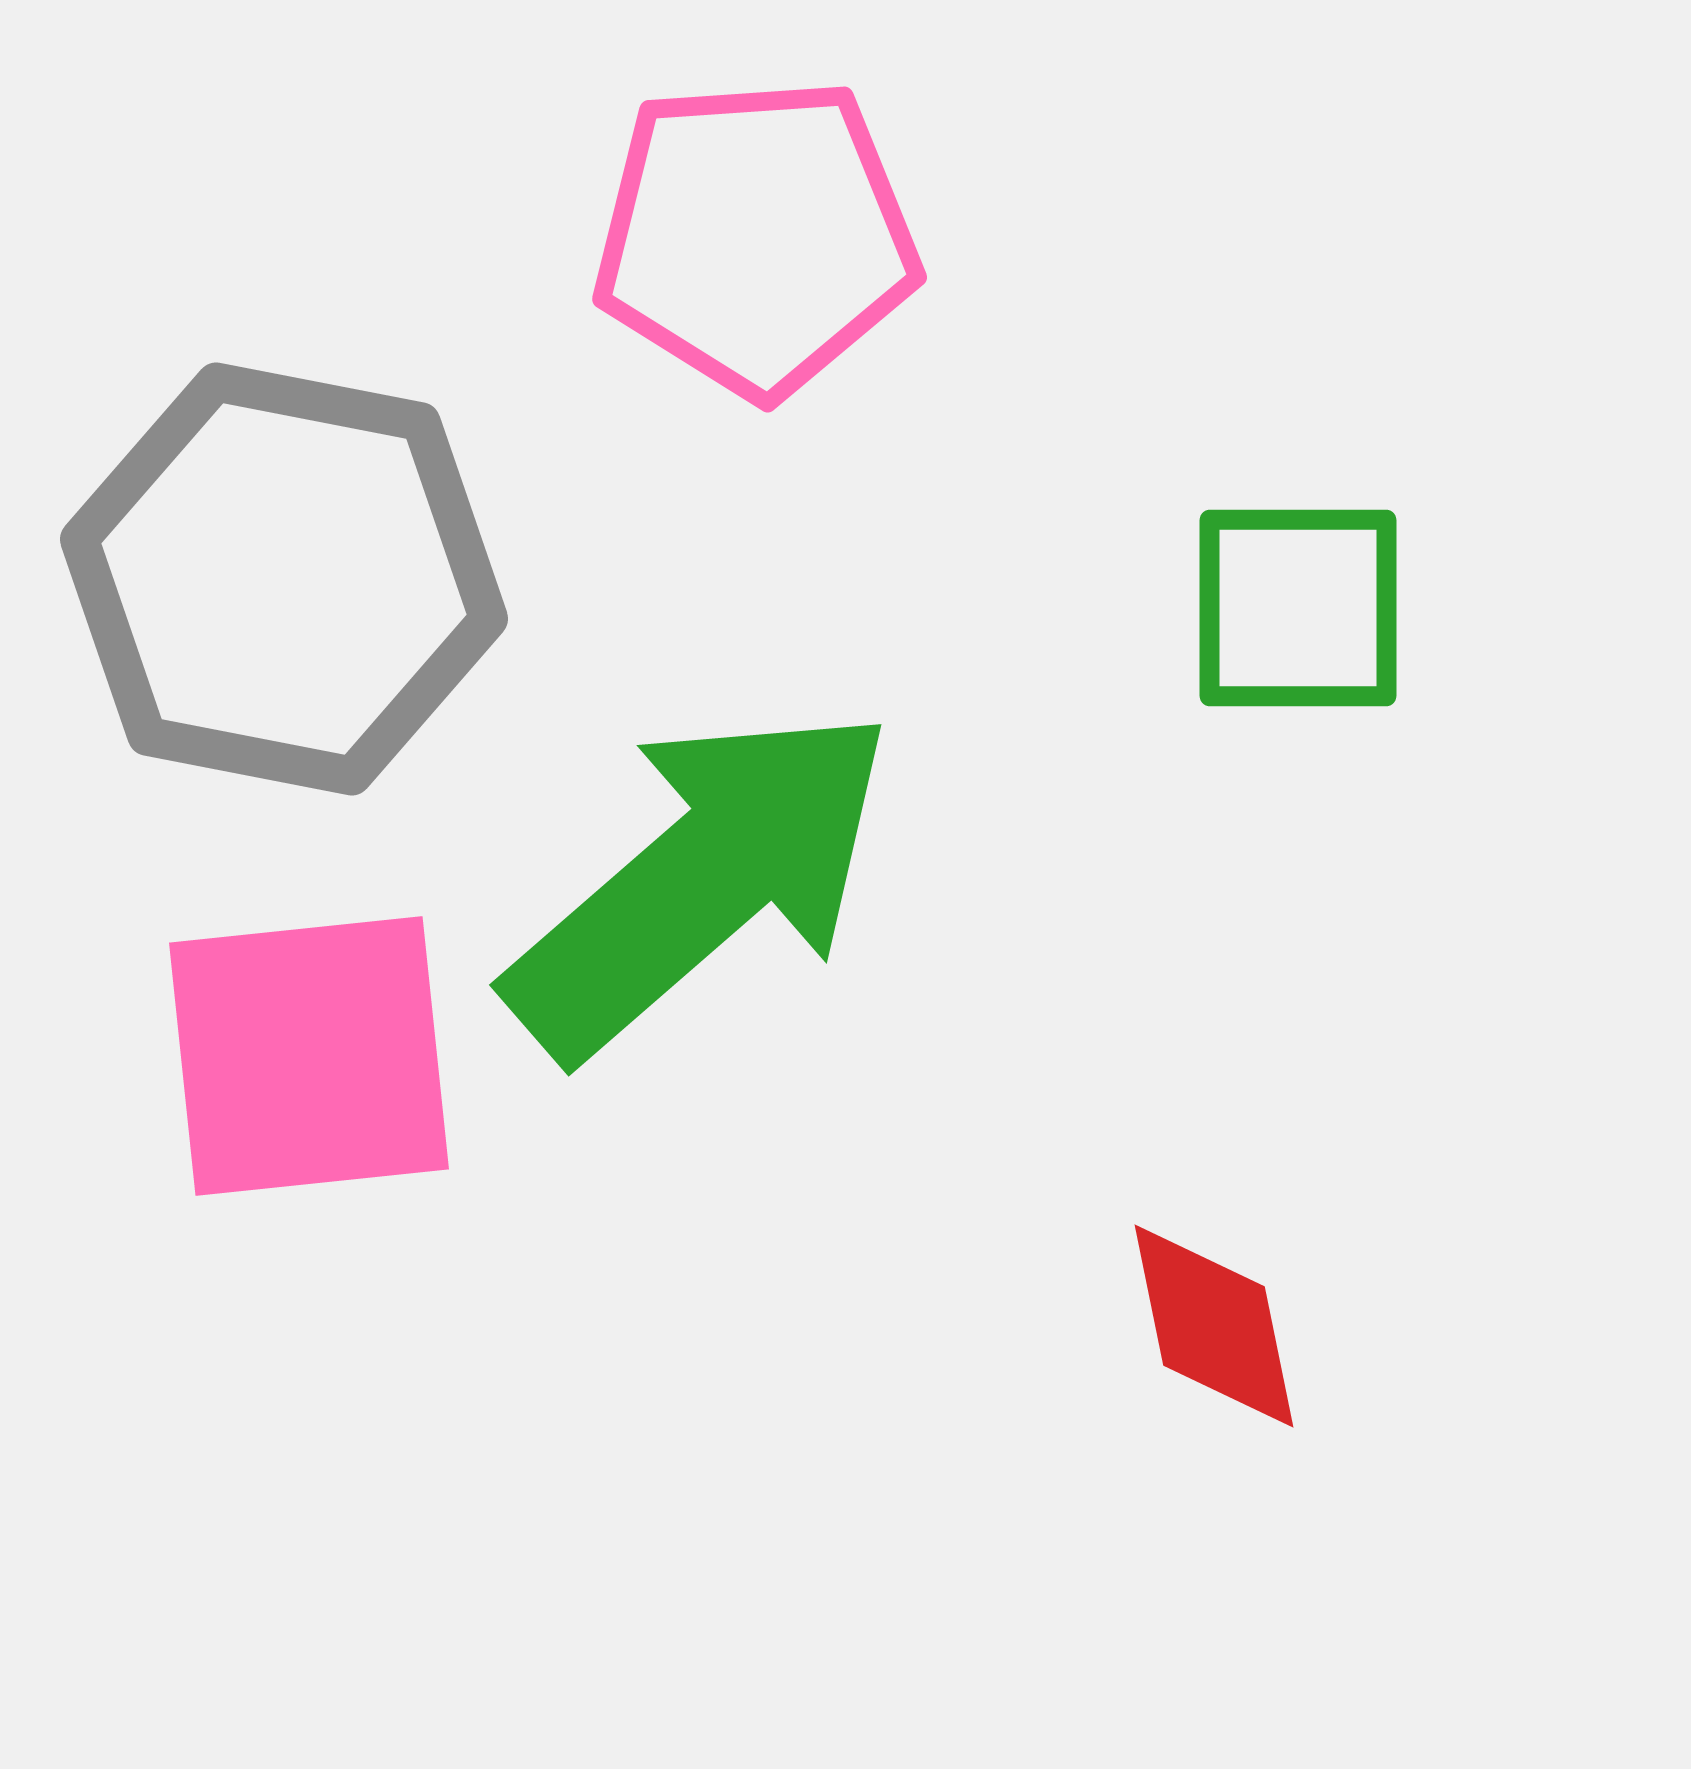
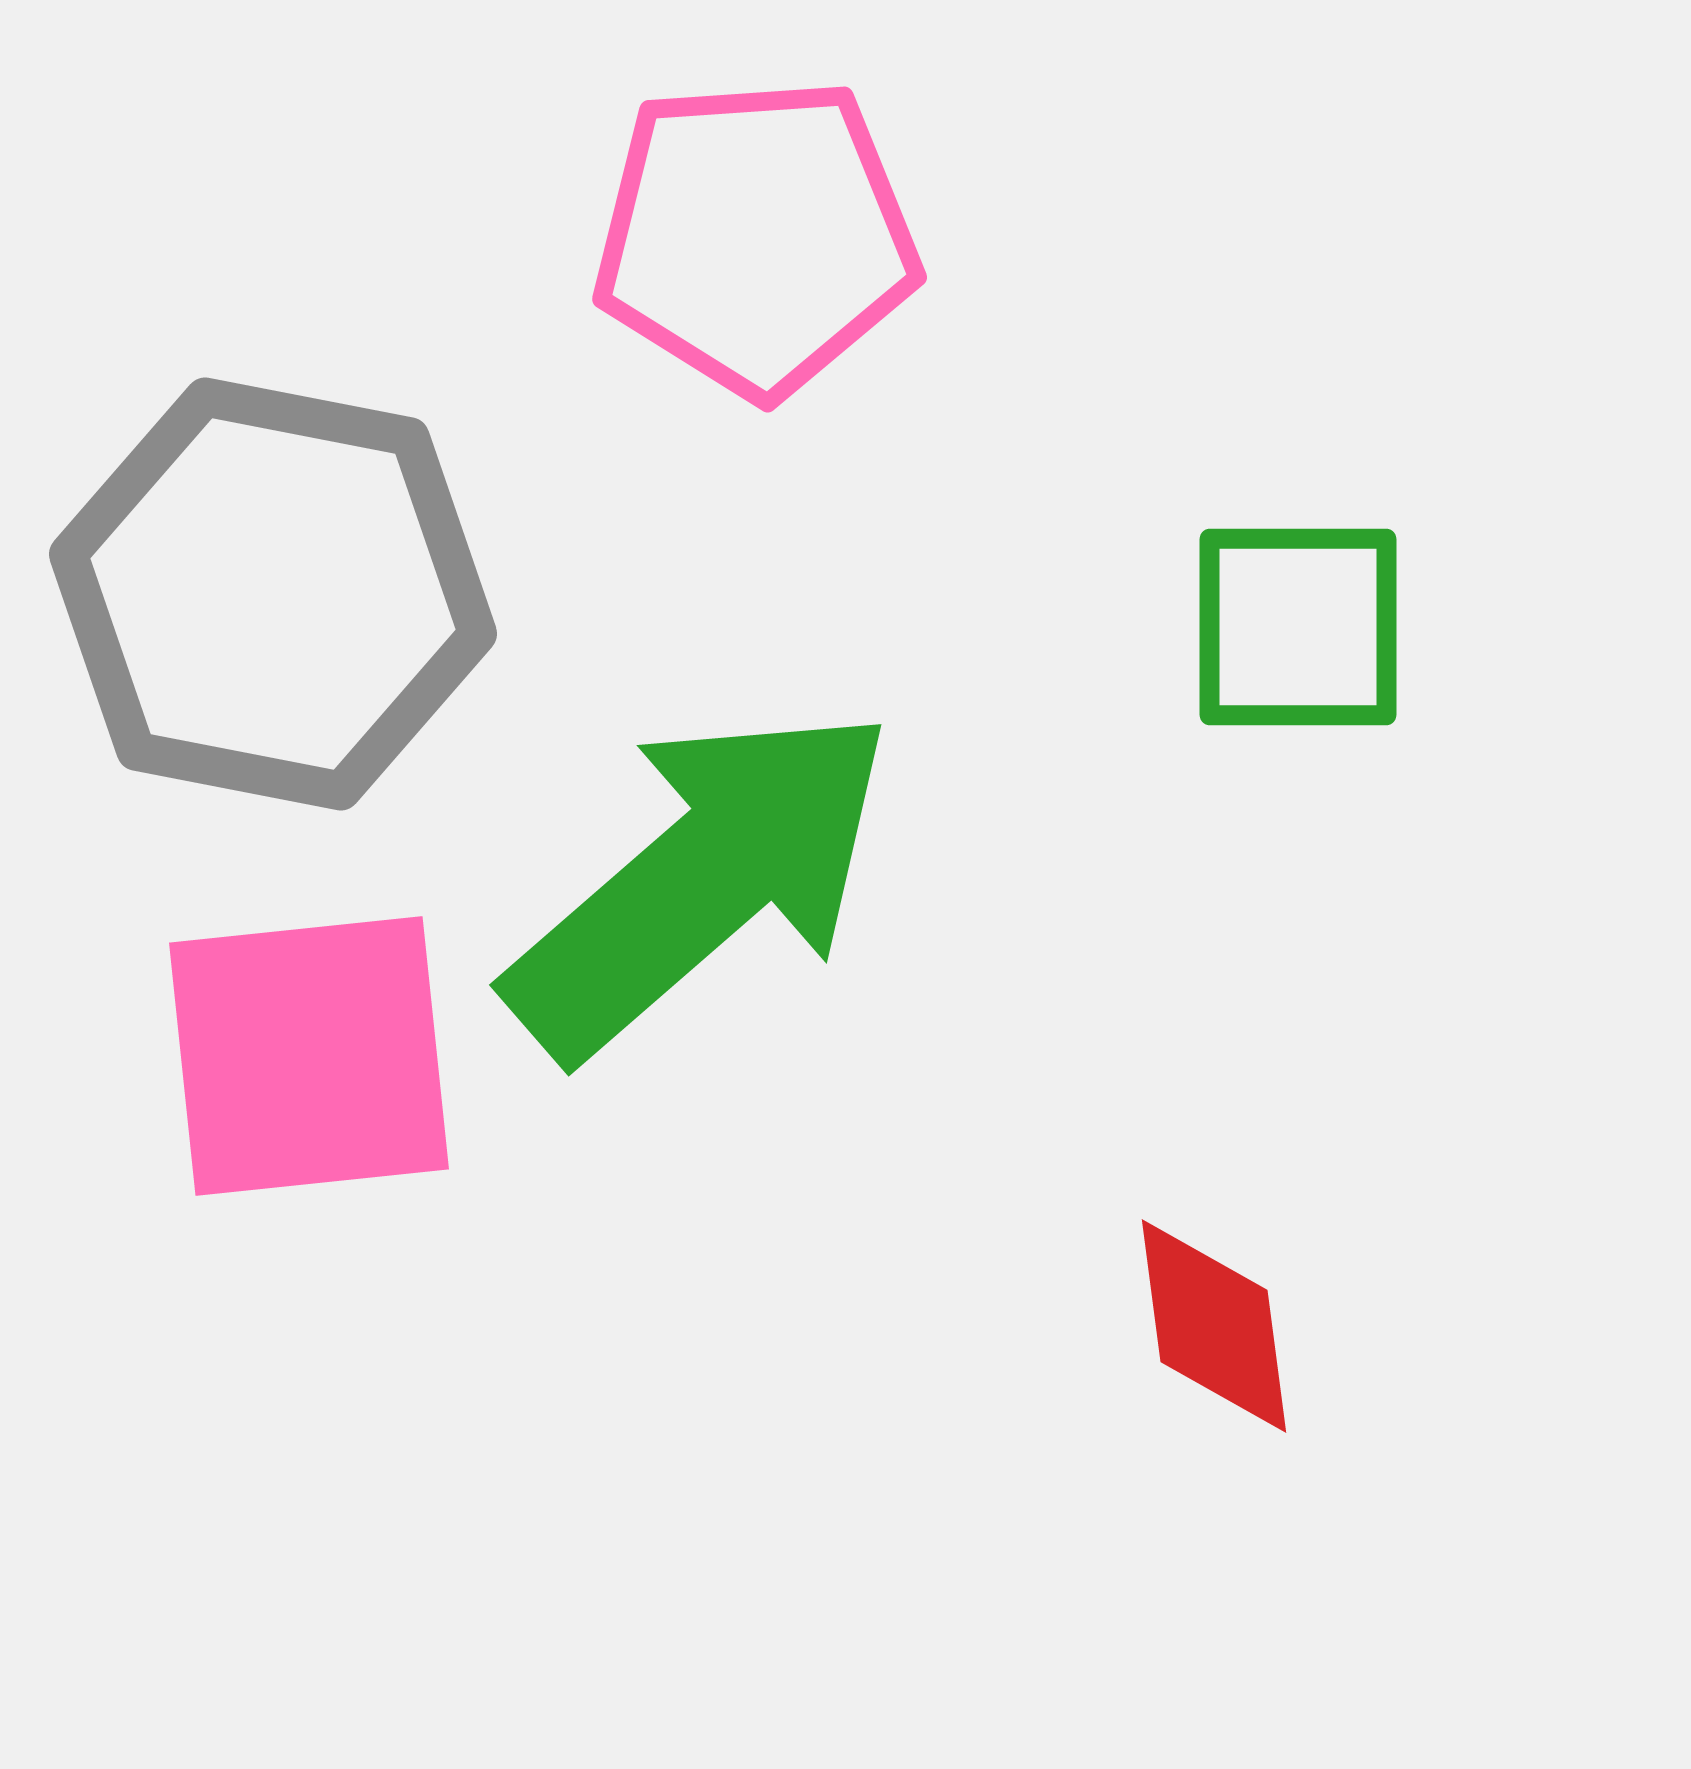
gray hexagon: moved 11 px left, 15 px down
green square: moved 19 px down
red diamond: rotated 4 degrees clockwise
